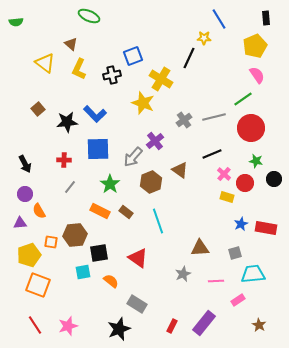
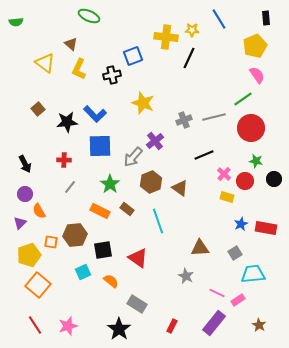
yellow star at (204, 38): moved 12 px left, 8 px up
yellow cross at (161, 79): moved 5 px right, 42 px up; rotated 25 degrees counterclockwise
gray cross at (184, 120): rotated 14 degrees clockwise
blue square at (98, 149): moved 2 px right, 3 px up
black line at (212, 154): moved 8 px left, 1 px down
brown triangle at (180, 170): moved 18 px down
red circle at (245, 183): moved 2 px up
brown rectangle at (126, 212): moved 1 px right, 3 px up
purple triangle at (20, 223): rotated 40 degrees counterclockwise
black square at (99, 253): moved 4 px right, 3 px up
gray square at (235, 253): rotated 16 degrees counterclockwise
cyan square at (83, 272): rotated 14 degrees counterclockwise
gray star at (183, 274): moved 3 px right, 2 px down; rotated 21 degrees counterclockwise
pink line at (216, 281): moved 1 px right, 12 px down; rotated 28 degrees clockwise
orange square at (38, 285): rotated 20 degrees clockwise
purple rectangle at (204, 323): moved 10 px right
black star at (119, 329): rotated 15 degrees counterclockwise
